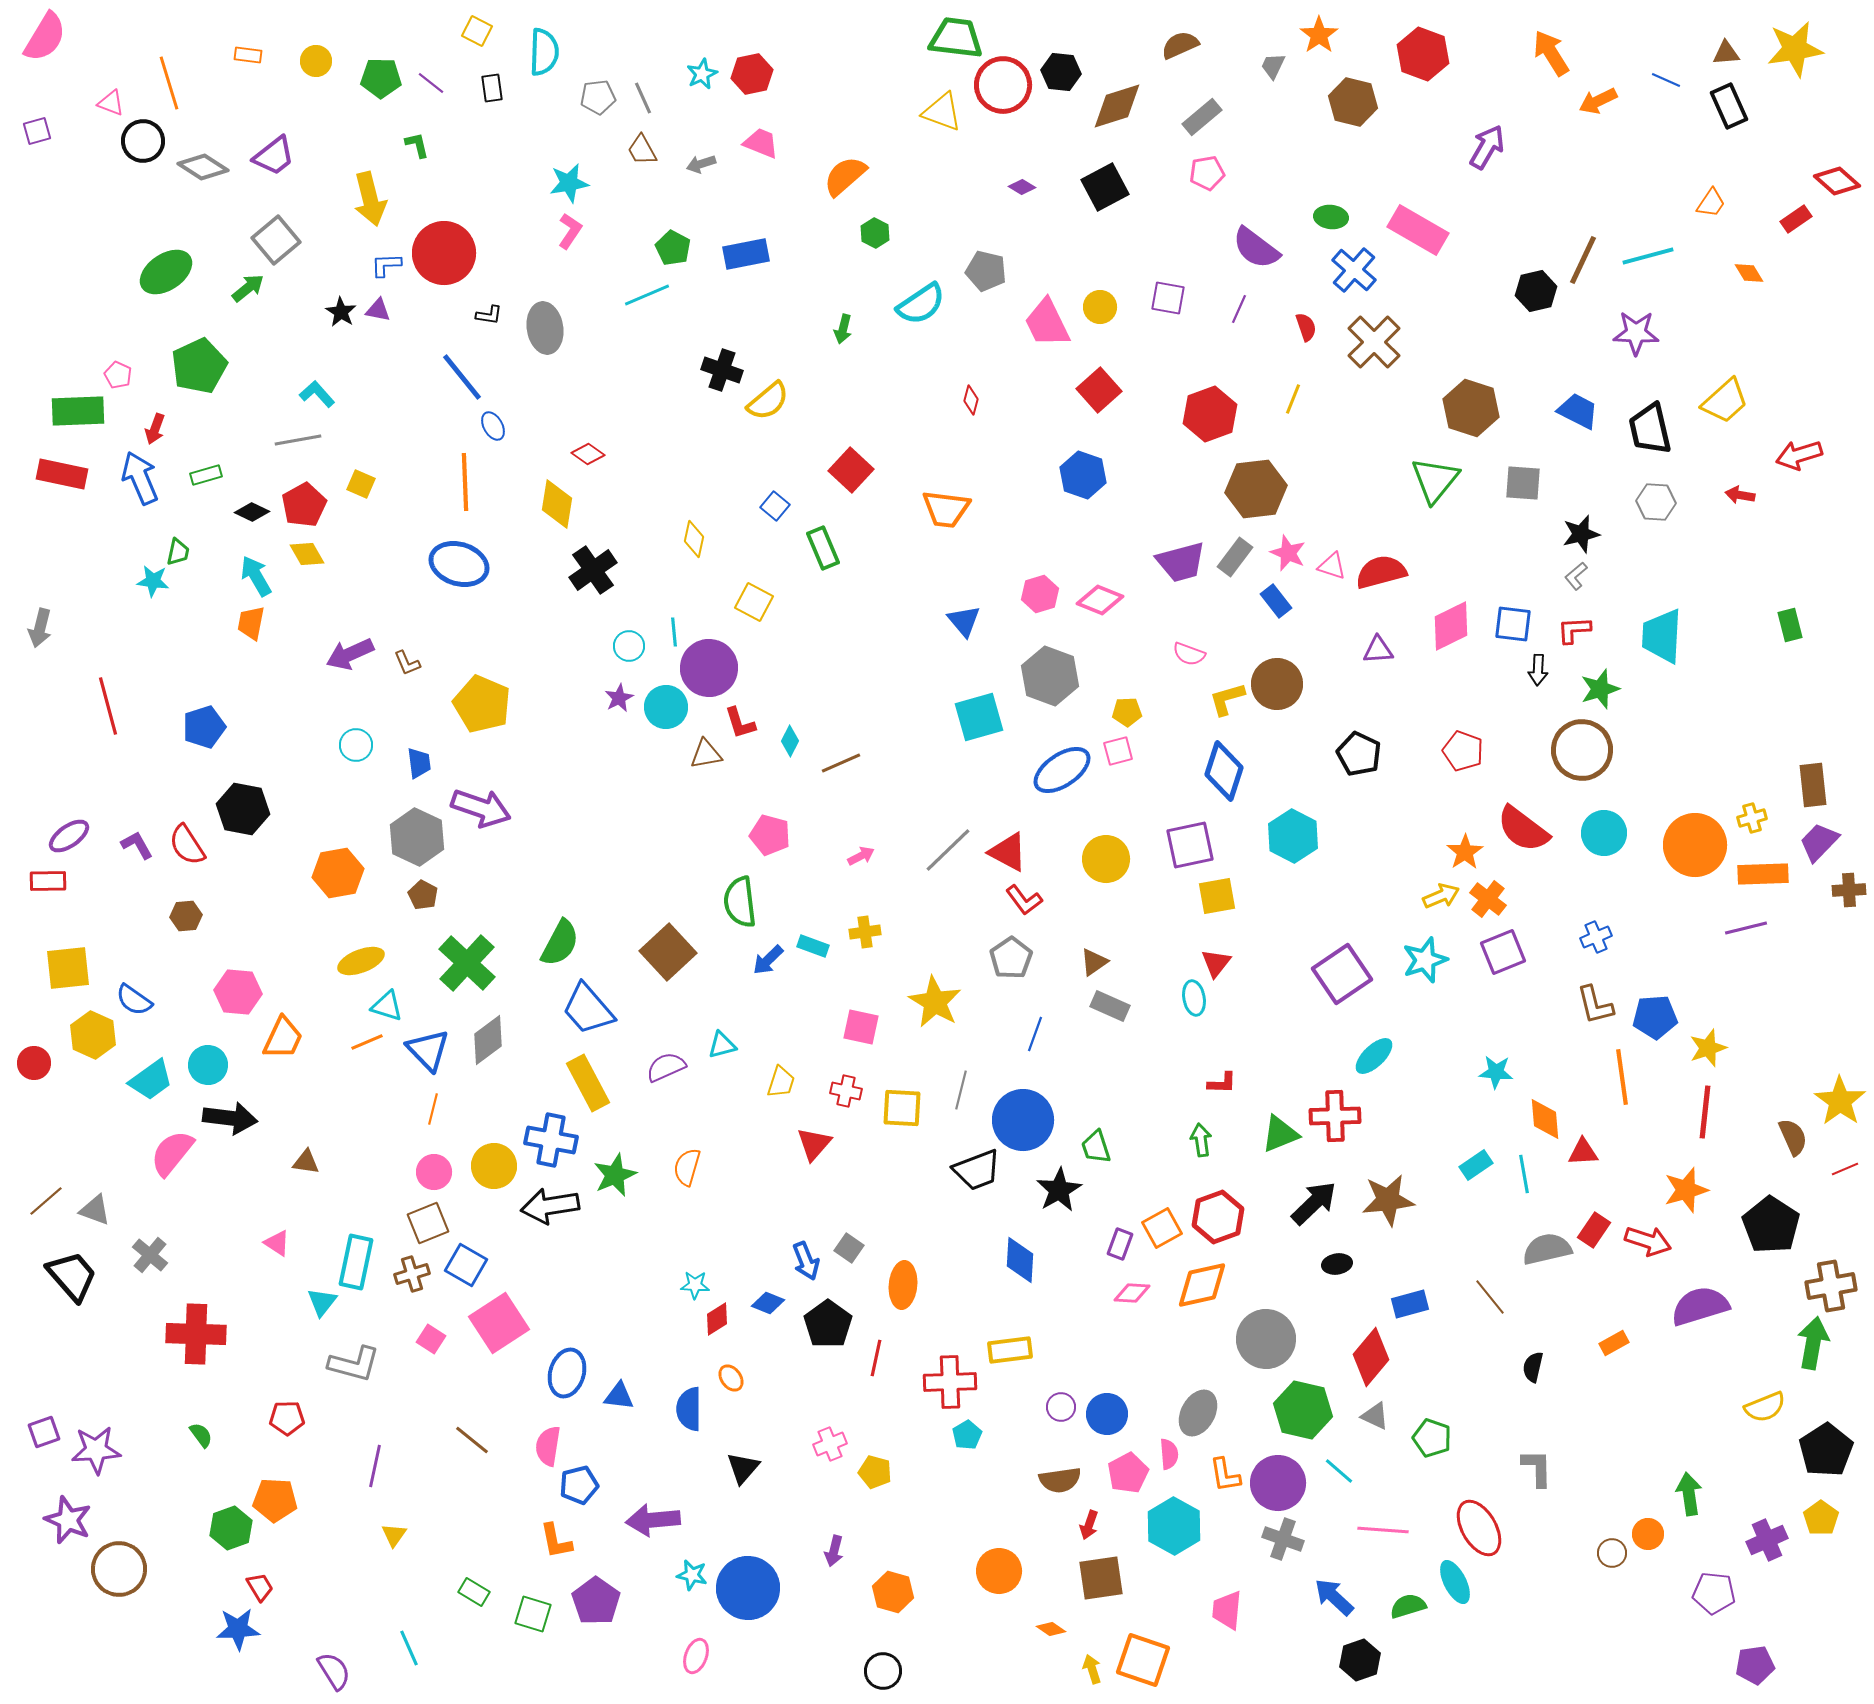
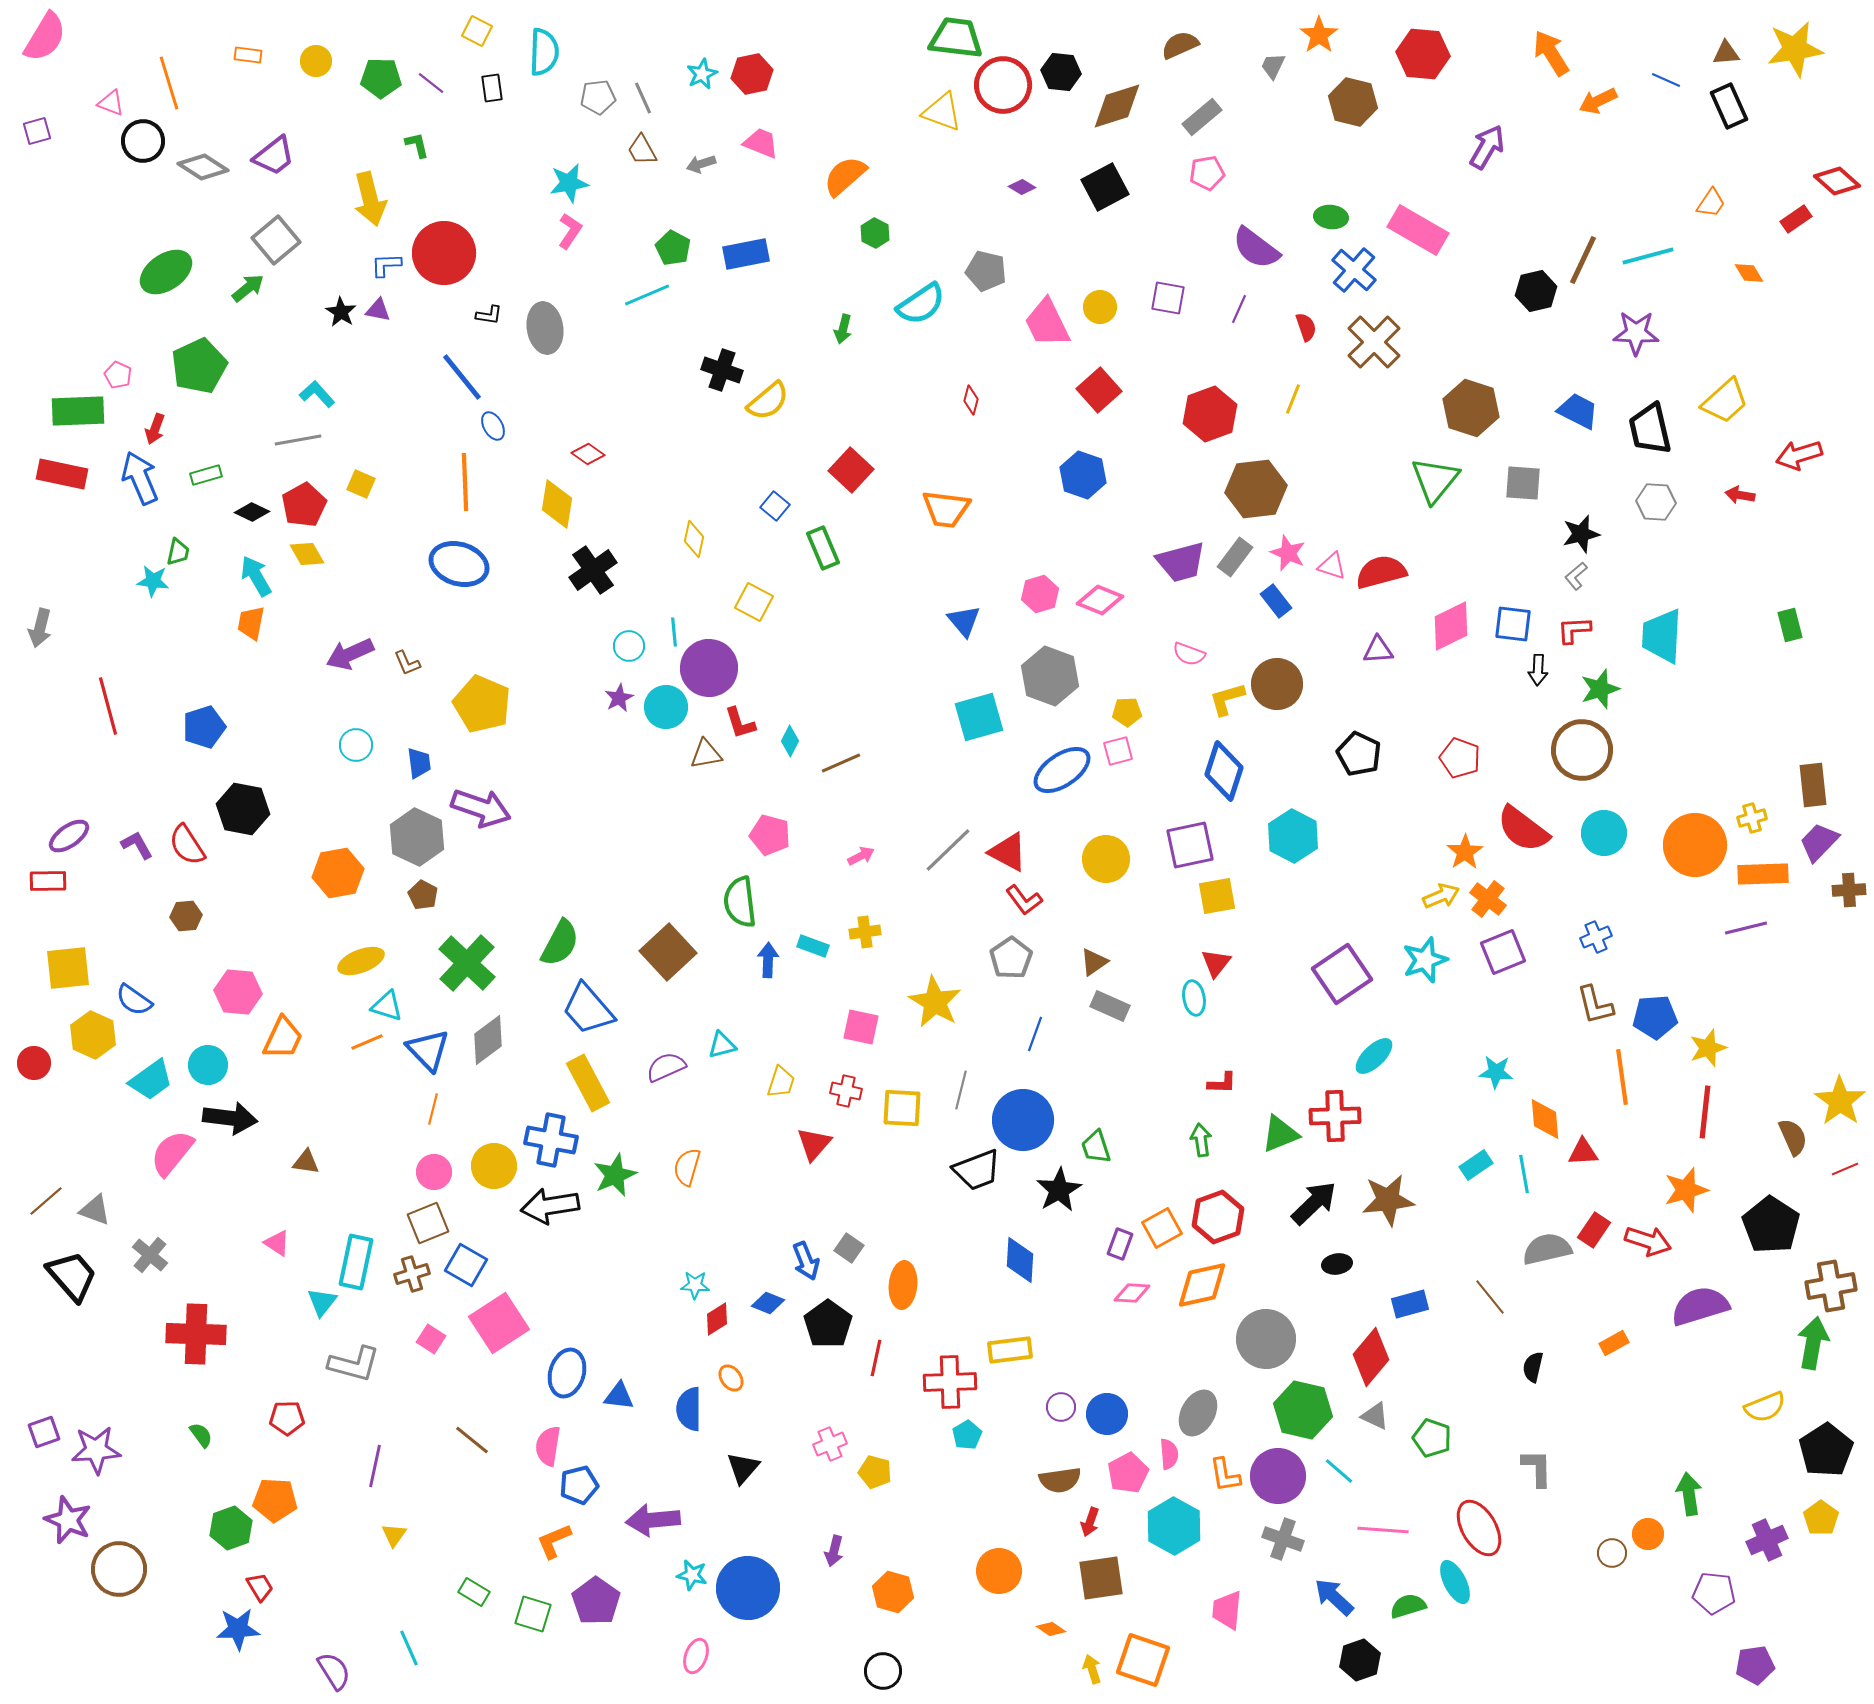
red hexagon at (1423, 54): rotated 15 degrees counterclockwise
red pentagon at (1463, 751): moved 3 px left, 7 px down
blue arrow at (768, 960): rotated 136 degrees clockwise
purple circle at (1278, 1483): moved 7 px up
red arrow at (1089, 1525): moved 1 px right, 3 px up
orange L-shape at (556, 1541): moved 2 px left; rotated 78 degrees clockwise
